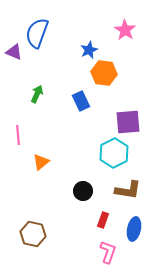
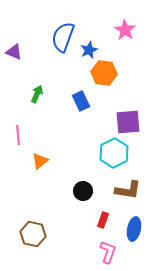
blue semicircle: moved 26 px right, 4 px down
orange triangle: moved 1 px left, 1 px up
